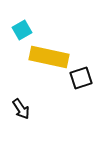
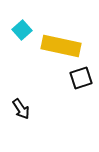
cyan square: rotated 12 degrees counterclockwise
yellow rectangle: moved 12 px right, 11 px up
